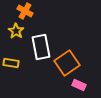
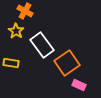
white rectangle: moved 1 px right, 2 px up; rotated 25 degrees counterclockwise
